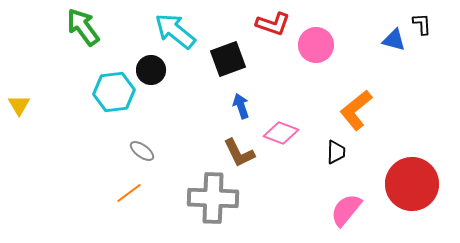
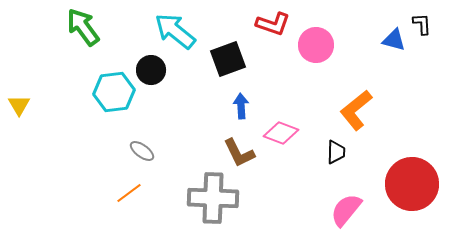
blue arrow: rotated 15 degrees clockwise
